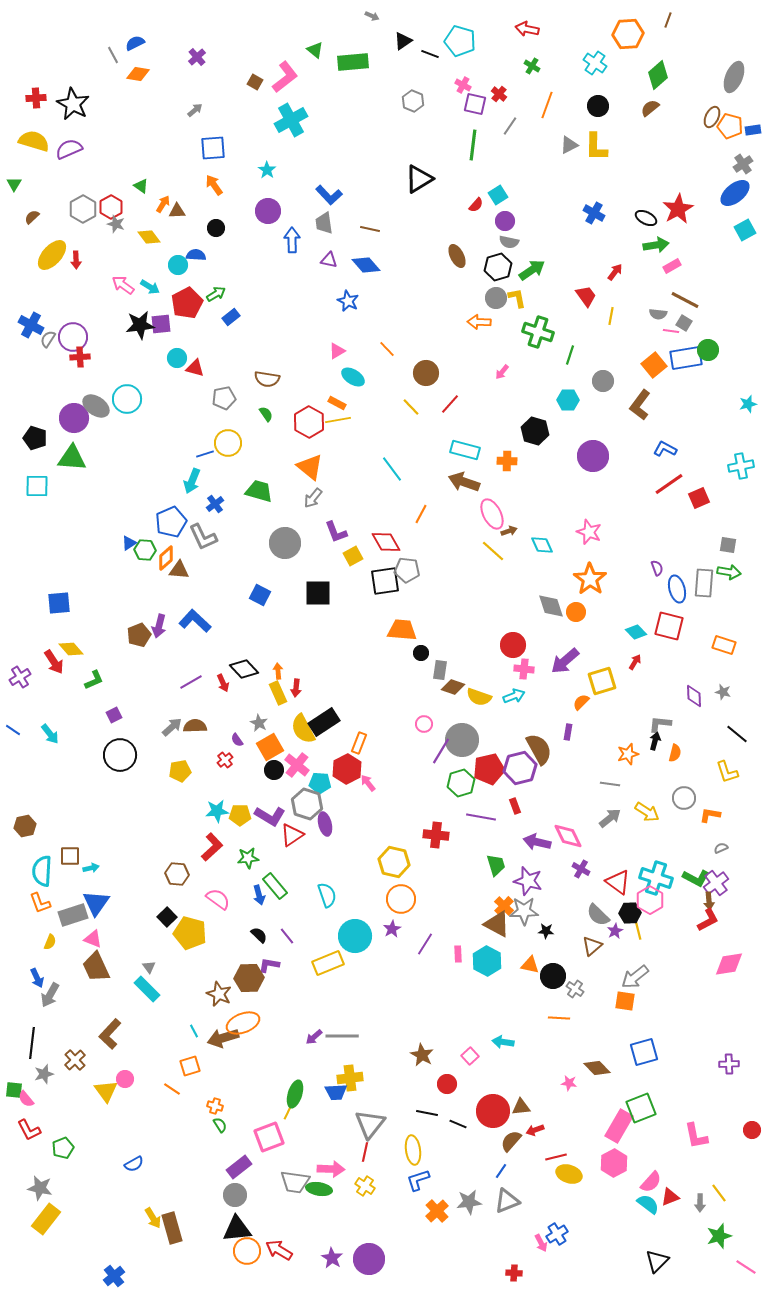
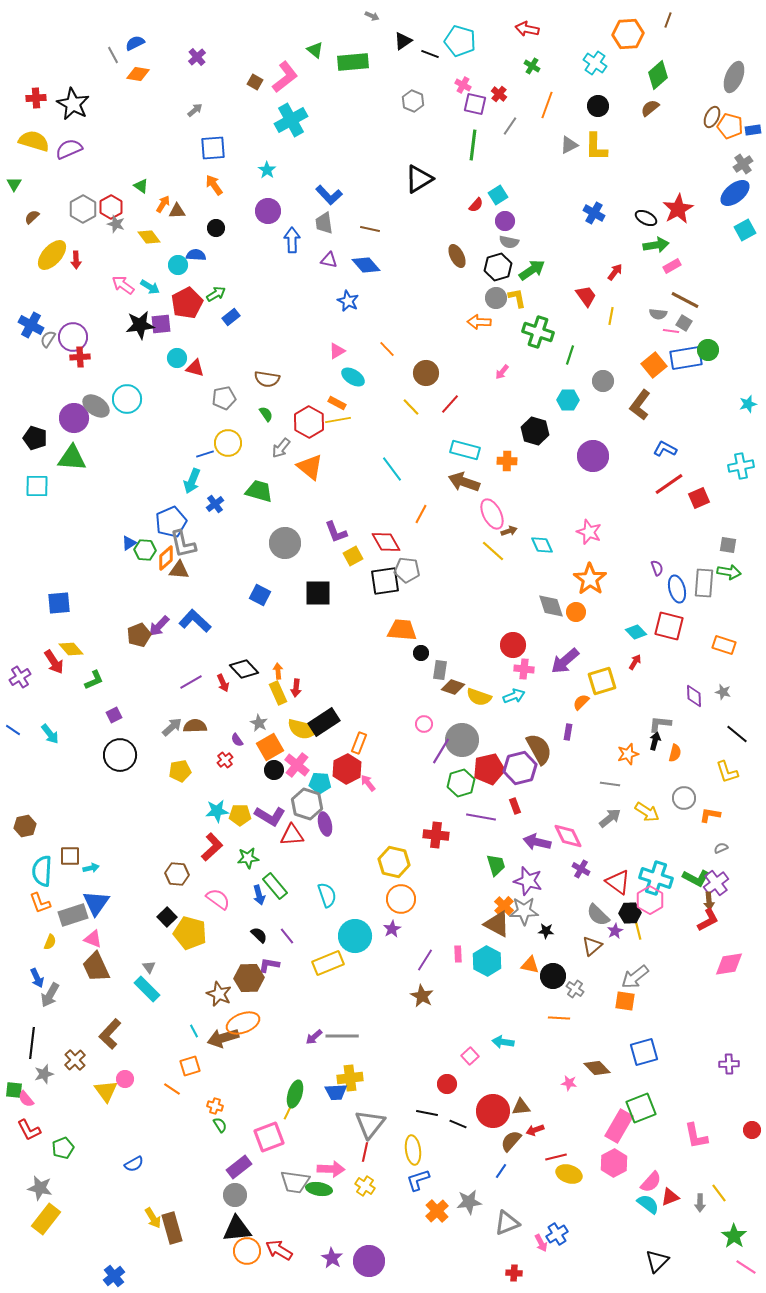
gray arrow at (313, 498): moved 32 px left, 50 px up
gray L-shape at (203, 537): moved 20 px left, 7 px down; rotated 12 degrees clockwise
purple arrow at (159, 626): rotated 30 degrees clockwise
yellow semicircle at (303, 729): rotated 48 degrees counterclockwise
red triangle at (292, 835): rotated 30 degrees clockwise
purple line at (425, 944): moved 16 px down
brown star at (422, 1055): moved 59 px up
gray triangle at (507, 1201): moved 22 px down
green star at (719, 1236): moved 15 px right; rotated 20 degrees counterclockwise
purple circle at (369, 1259): moved 2 px down
